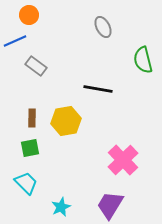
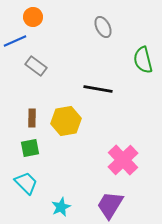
orange circle: moved 4 px right, 2 px down
